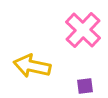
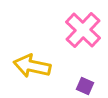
purple square: rotated 30 degrees clockwise
